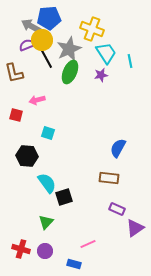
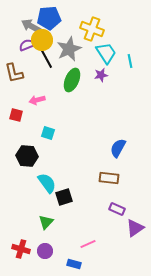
green ellipse: moved 2 px right, 8 px down
